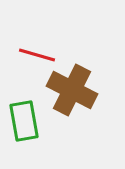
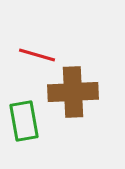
brown cross: moved 1 px right, 2 px down; rotated 30 degrees counterclockwise
